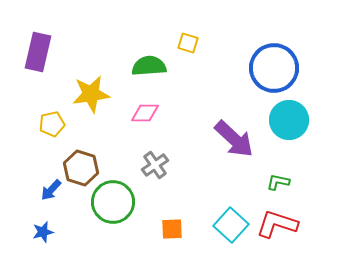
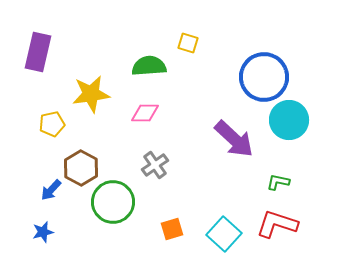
blue circle: moved 10 px left, 9 px down
brown hexagon: rotated 12 degrees clockwise
cyan square: moved 7 px left, 9 px down
orange square: rotated 15 degrees counterclockwise
